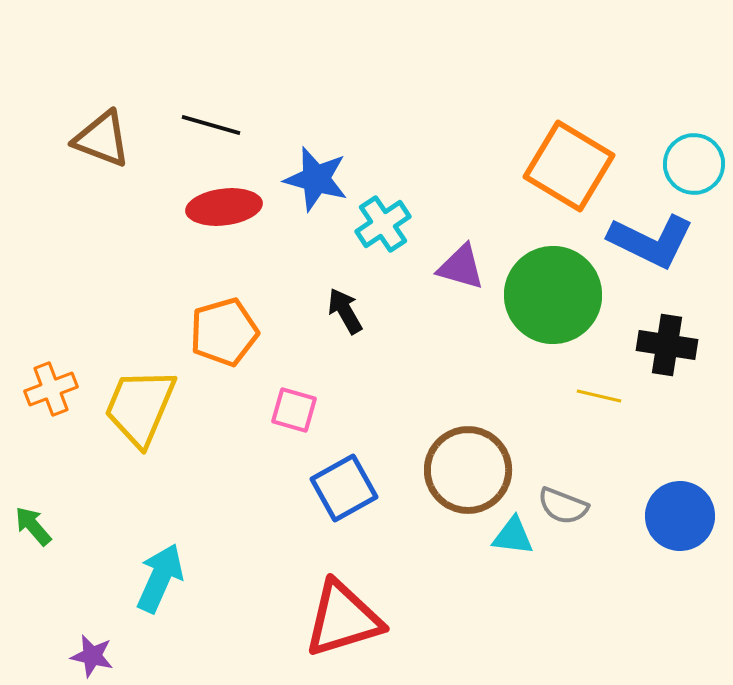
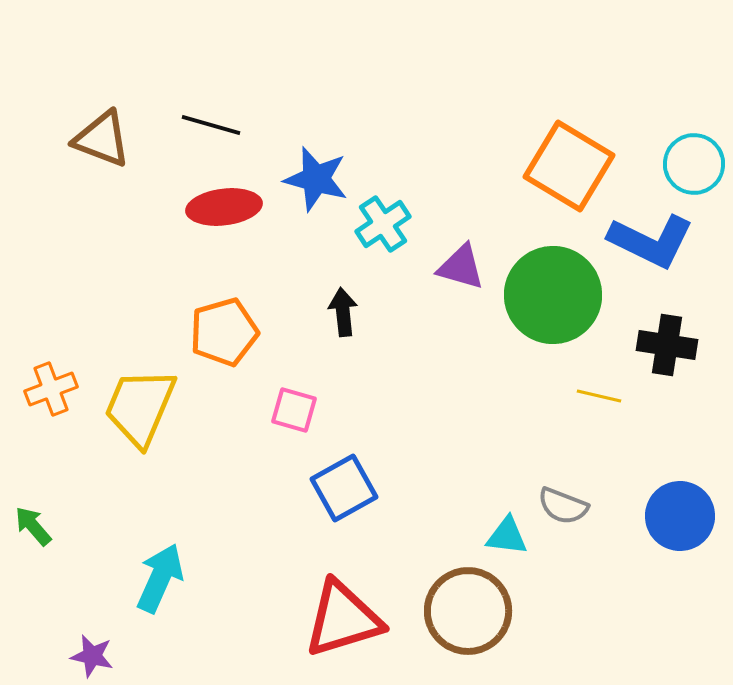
black arrow: moved 2 px left, 1 px down; rotated 24 degrees clockwise
brown circle: moved 141 px down
cyan triangle: moved 6 px left
